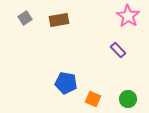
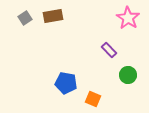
pink star: moved 2 px down
brown rectangle: moved 6 px left, 4 px up
purple rectangle: moved 9 px left
green circle: moved 24 px up
